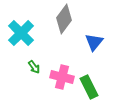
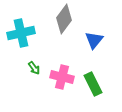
cyan cross: rotated 32 degrees clockwise
blue triangle: moved 2 px up
green arrow: moved 1 px down
green rectangle: moved 4 px right, 3 px up
